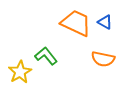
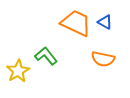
yellow star: moved 2 px left, 1 px up
